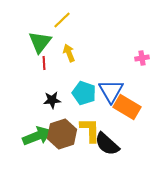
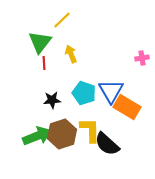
yellow arrow: moved 2 px right, 1 px down
